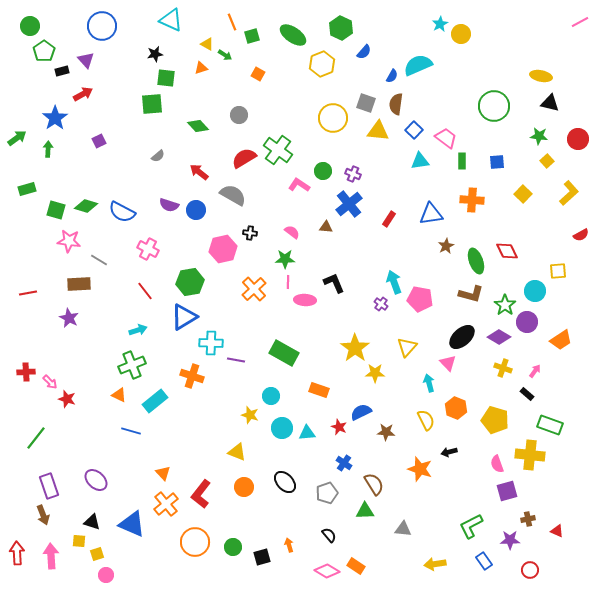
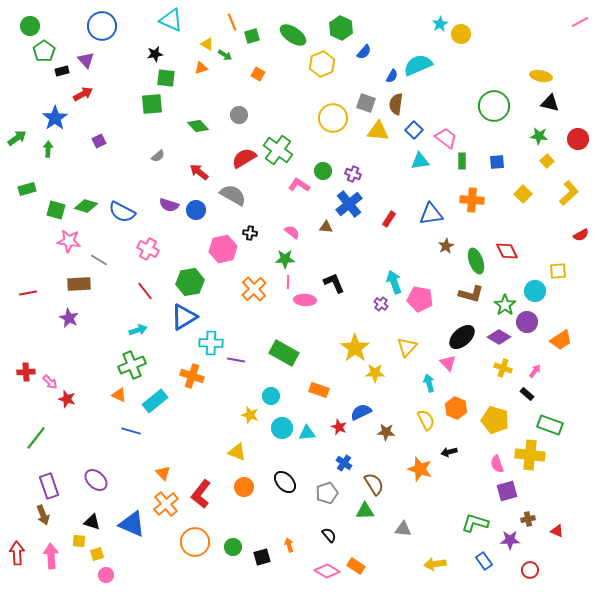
green L-shape at (471, 526): moved 4 px right, 3 px up; rotated 44 degrees clockwise
